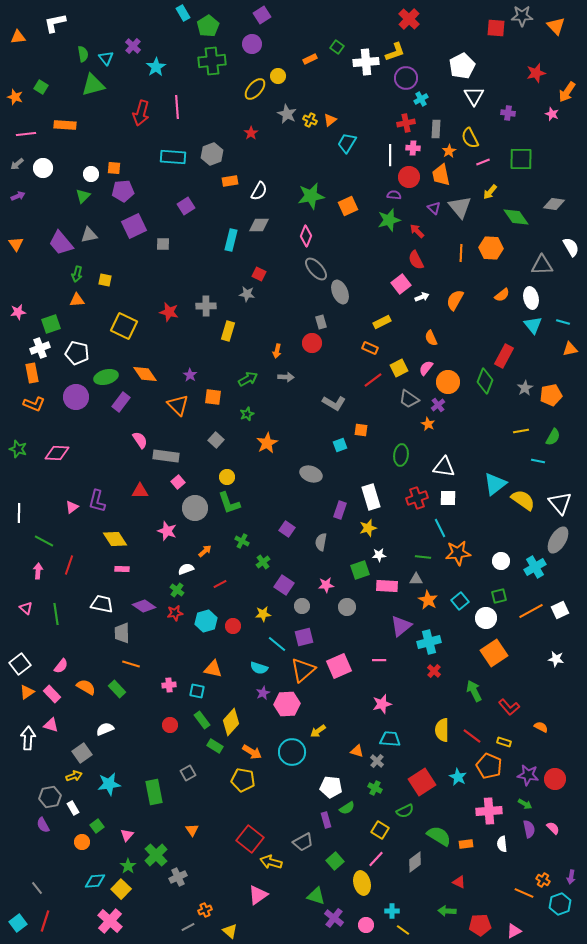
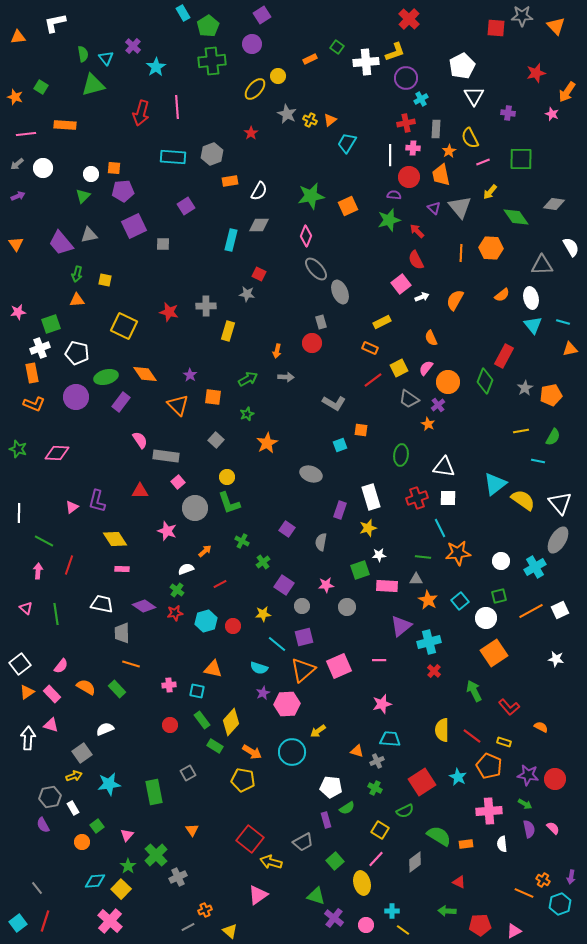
gray cross at (377, 761): rotated 24 degrees clockwise
